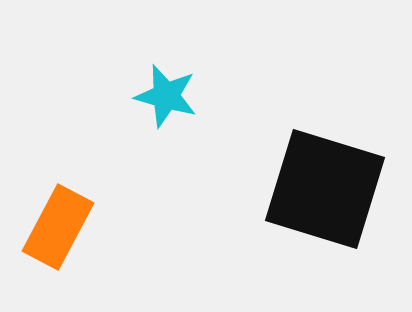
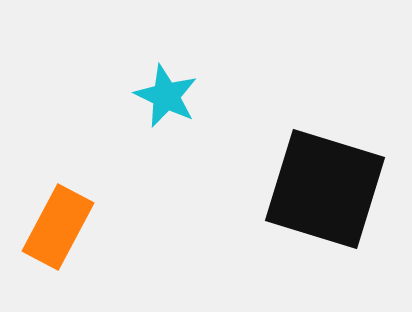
cyan star: rotated 10 degrees clockwise
